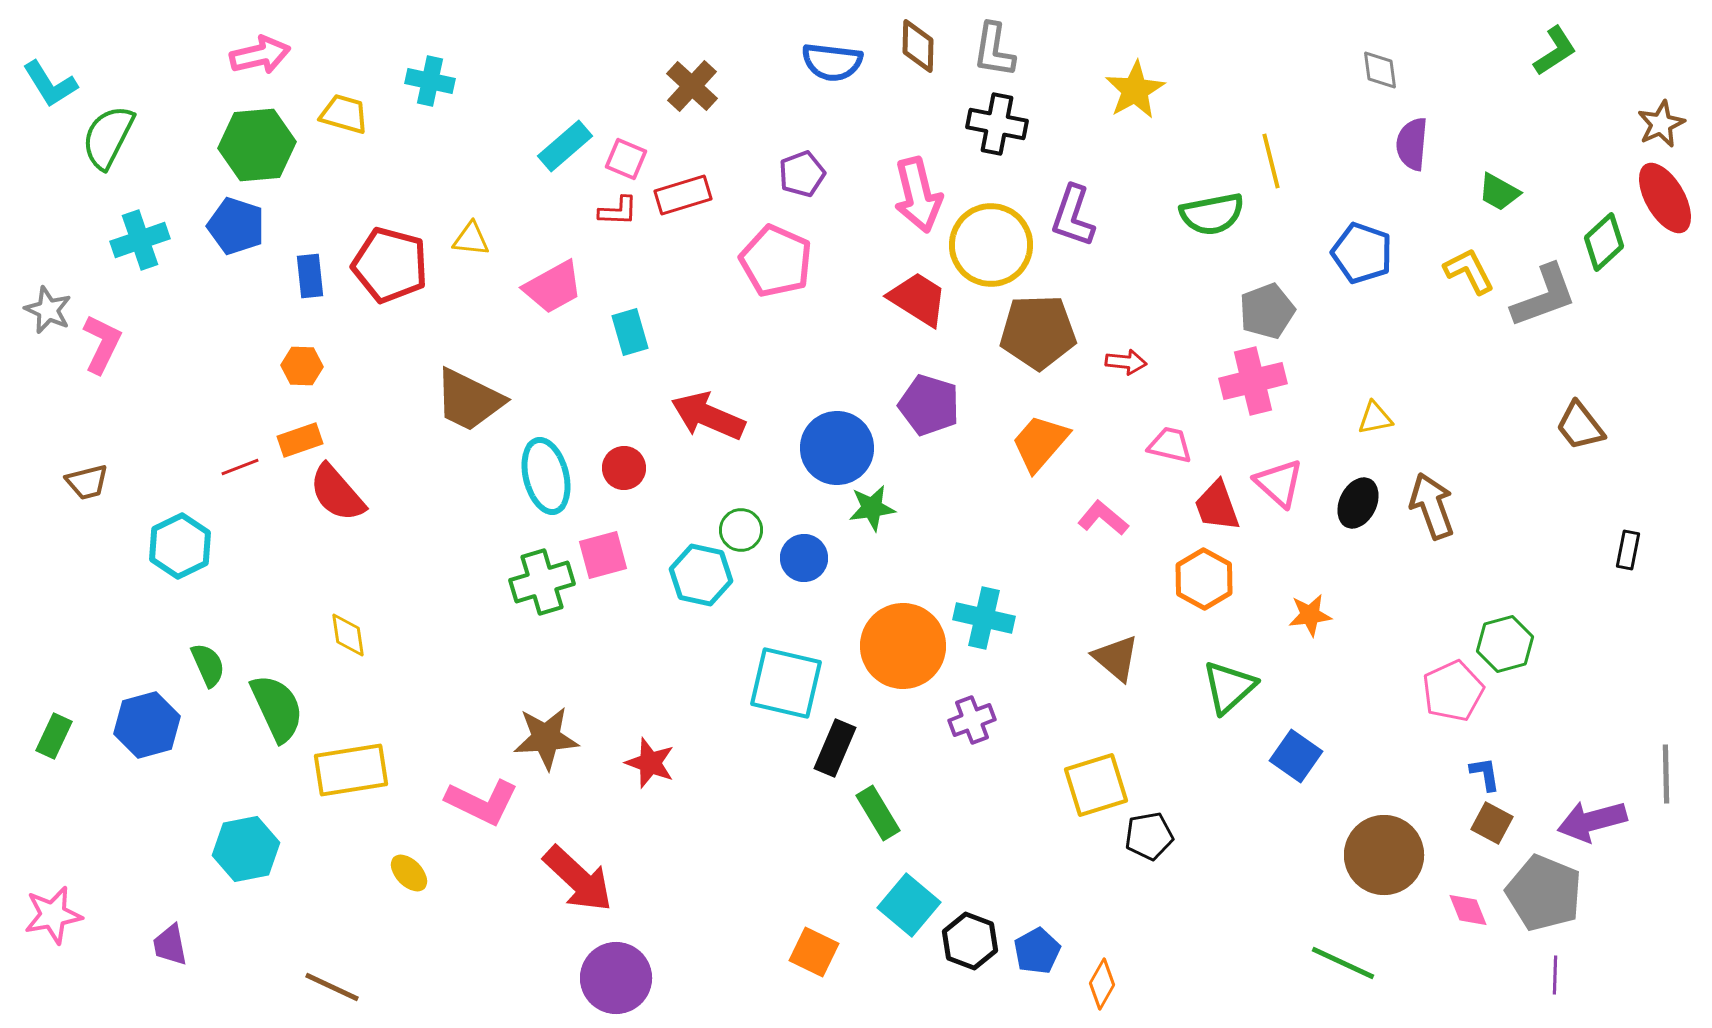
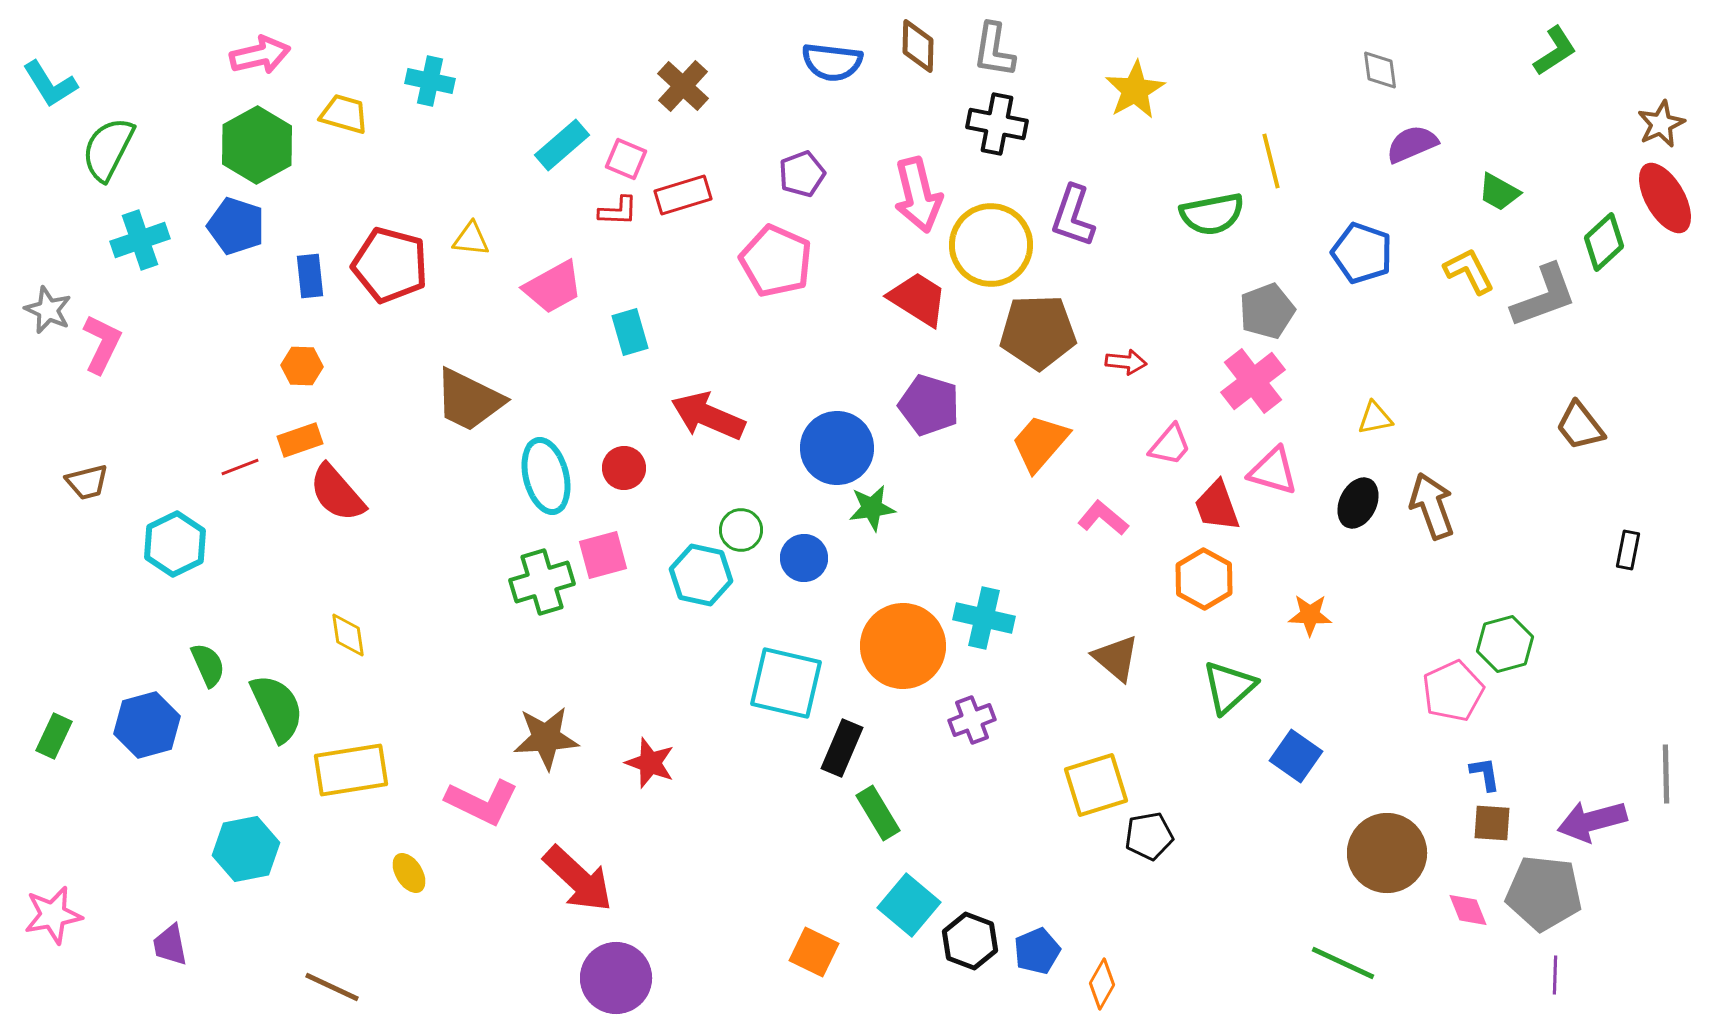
brown cross at (692, 86): moved 9 px left
green semicircle at (108, 137): moved 12 px down
purple semicircle at (1412, 144): rotated 62 degrees clockwise
green hexagon at (257, 145): rotated 24 degrees counterclockwise
cyan rectangle at (565, 146): moved 3 px left, 1 px up
pink cross at (1253, 381): rotated 24 degrees counterclockwise
pink trapezoid at (1170, 445): rotated 117 degrees clockwise
pink triangle at (1279, 483): moved 6 px left, 12 px up; rotated 26 degrees counterclockwise
cyan hexagon at (180, 546): moved 5 px left, 2 px up
orange star at (1310, 615): rotated 9 degrees clockwise
black rectangle at (835, 748): moved 7 px right
brown square at (1492, 823): rotated 24 degrees counterclockwise
brown circle at (1384, 855): moved 3 px right, 2 px up
yellow ellipse at (409, 873): rotated 12 degrees clockwise
gray pentagon at (1544, 893): rotated 16 degrees counterclockwise
blue pentagon at (1037, 951): rotated 6 degrees clockwise
